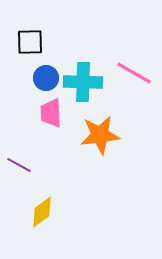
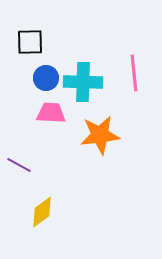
pink line: rotated 54 degrees clockwise
pink trapezoid: rotated 96 degrees clockwise
